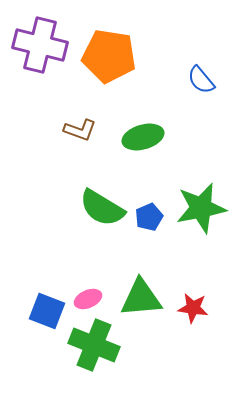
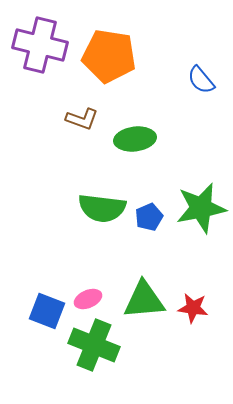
brown L-shape: moved 2 px right, 11 px up
green ellipse: moved 8 px left, 2 px down; rotated 9 degrees clockwise
green semicircle: rotated 24 degrees counterclockwise
green triangle: moved 3 px right, 2 px down
